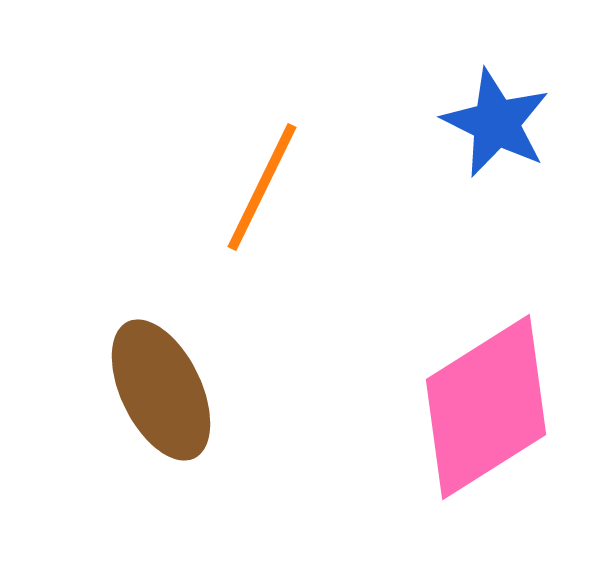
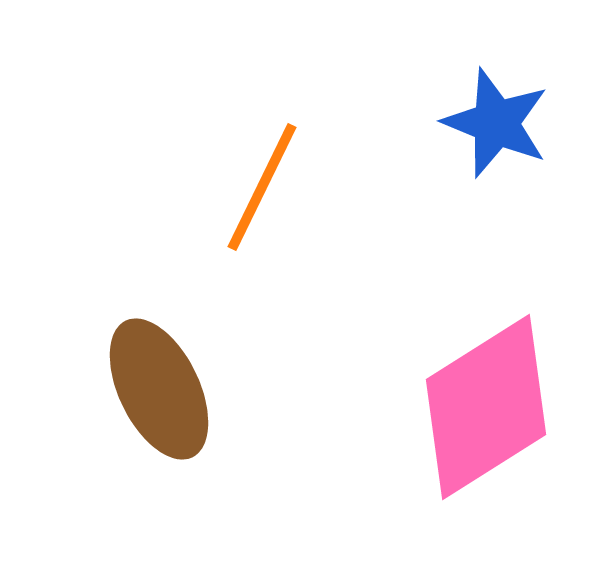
blue star: rotated 4 degrees counterclockwise
brown ellipse: moved 2 px left, 1 px up
